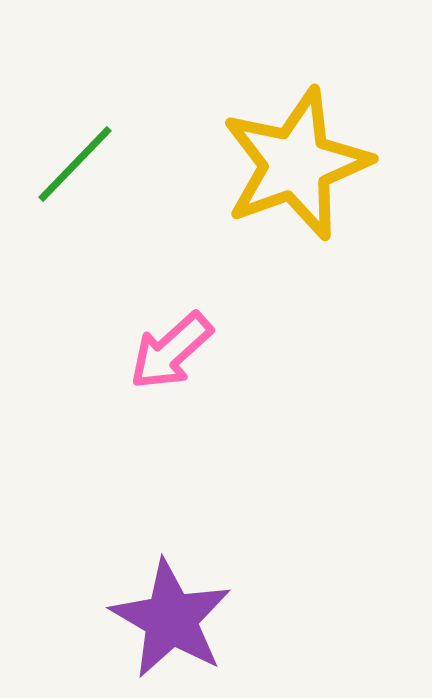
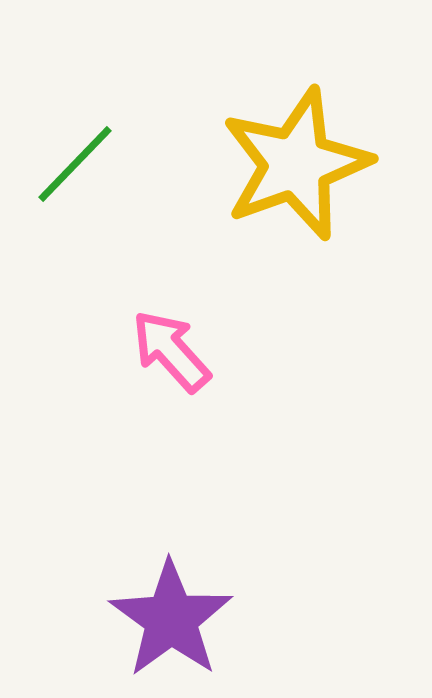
pink arrow: rotated 90 degrees clockwise
purple star: rotated 6 degrees clockwise
